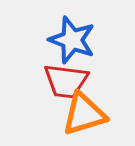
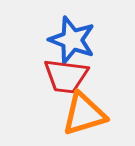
red trapezoid: moved 5 px up
